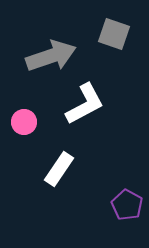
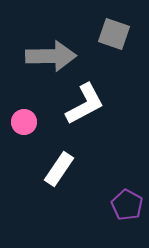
gray arrow: rotated 18 degrees clockwise
